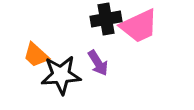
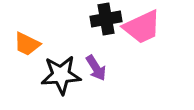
pink trapezoid: moved 3 px right, 1 px down
orange trapezoid: moved 9 px left, 11 px up; rotated 16 degrees counterclockwise
purple arrow: moved 2 px left, 5 px down
